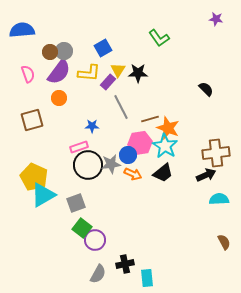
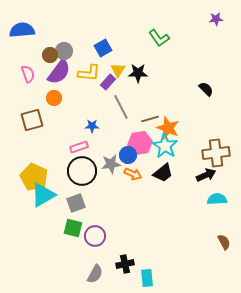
purple star: rotated 16 degrees counterclockwise
brown circle: moved 3 px down
orange circle: moved 5 px left
black circle: moved 6 px left, 6 px down
cyan semicircle: moved 2 px left
green square: moved 9 px left; rotated 24 degrees counterclockwise
purple circle: moved 4 px up
gray semicircle: moved 3 px left
